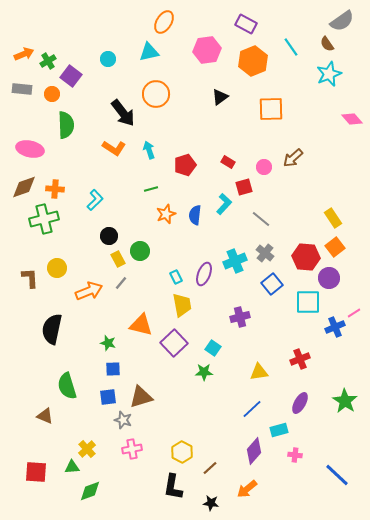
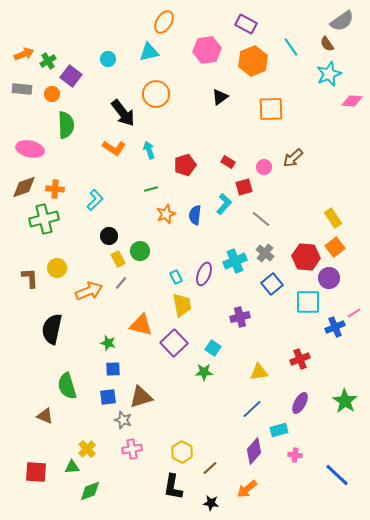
pink diamond at (352, 119): moved 18 px up; rotated 45 degrees counterclockwise
